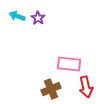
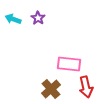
cyan arrow: moved 4 px left, 3 px down
brown cross: rotated 18 degrees counterclockwise
